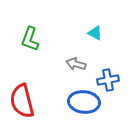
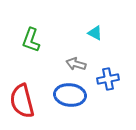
green L-shape: moved 1 px right, 1 px down
blue cross: moved 1 px up
blue ellipse: moved 14 px left, 7 px up
